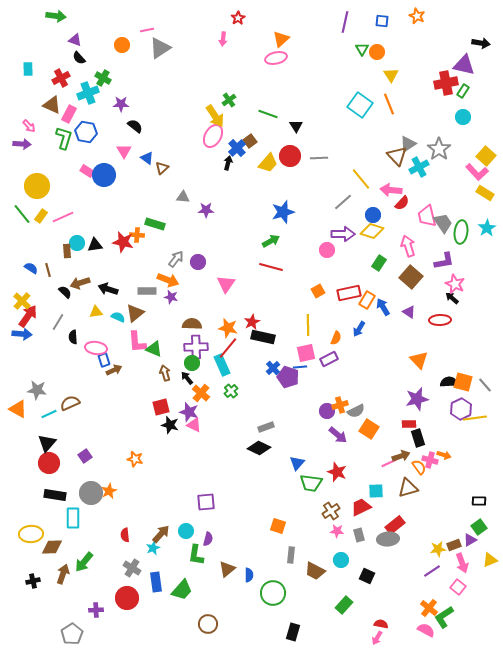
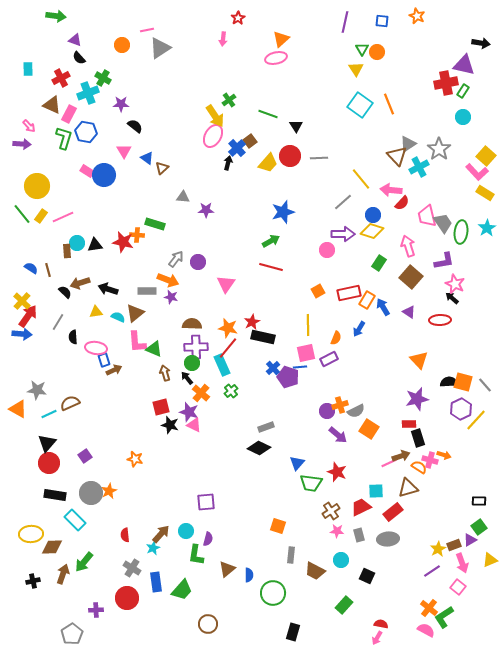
yellow triangle at (391, 75): moved 35 px left, 6 px up
yellow line at (475, 418): moved 1 px right, 2 px down; rotated 40 degrees counterclockwise
orange semicircle at (419, 467): rotated 21 degrees counterclockwise
cyan rectangle at (73, 518): moved 2 px right, 2 px down; rotated 45 degrees counterclockwise
red rectangle at (395, 525): moved 2 px left, 13 px up
yellow star at (438, 549): rotated 21 degrees counterclockwise
